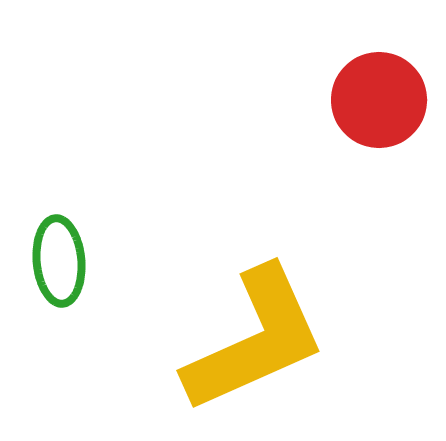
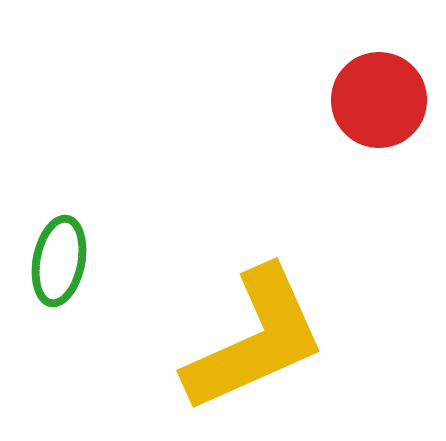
green ellipse: rotated 16 degrees clockwise
